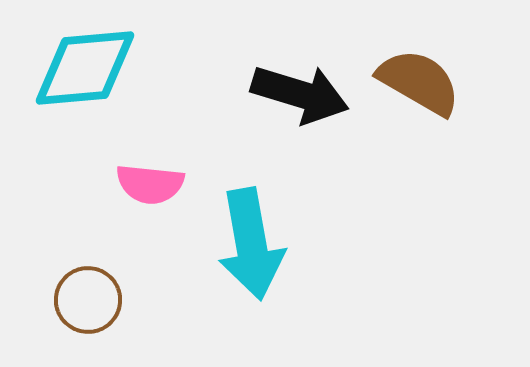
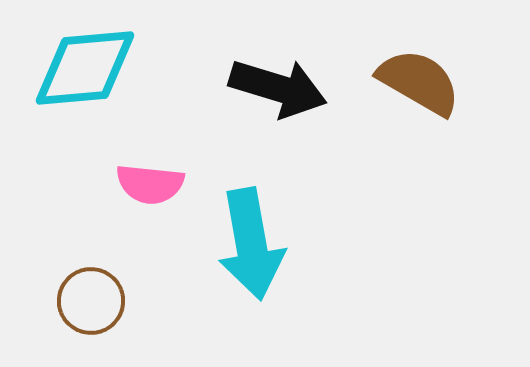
black arrow: moved 22 px left, 6 px up
brown circle: moved 3 px right, 1 px down
